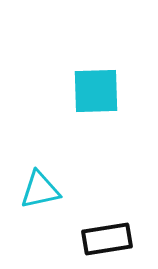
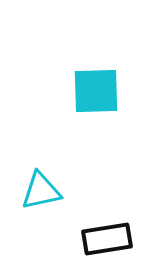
cyan triangle: moved 1 px right, 1 px down
